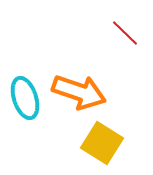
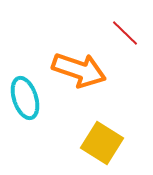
orange arrow: moved 22 px up
